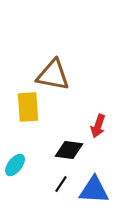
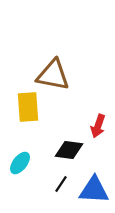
cyan ellipse: moved 5 px right, 2 px up
